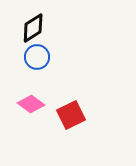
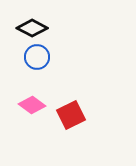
black diamond: moved 1 px left; rotated 60 degrees clockwise
pink diamond: moved 1 px right, 1 px down
